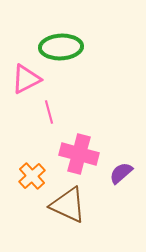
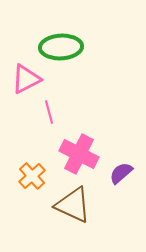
pink cross: rotated 12 degrees clockwise
brown triangle: moved 5 px right
